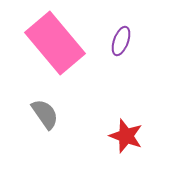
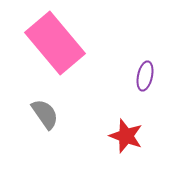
purple ellipse: moved 24 px right, 35 px down; rotated 8 degrees counterclockwise
